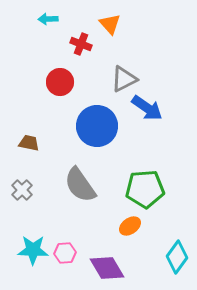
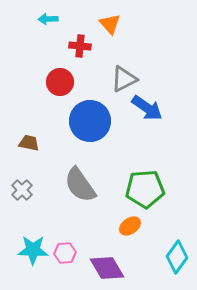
red cross: moved 1 px left, 2 px down; rotated 15 degrees counterclockwise
blue circle: moved 7 px left, 5 px up
